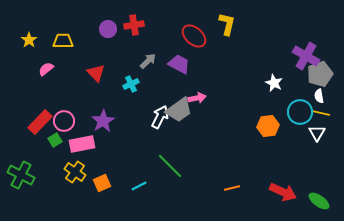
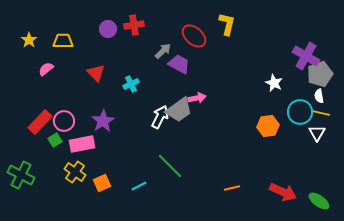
gray arrow: moved 15 px right, 10 px up
